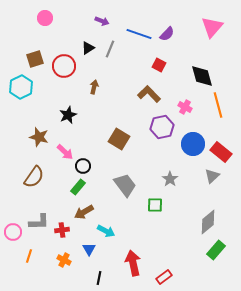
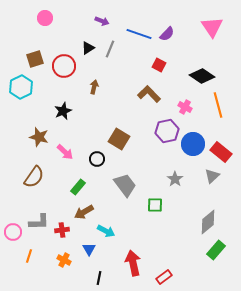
pink triangle at (212, 27): rotated 15 degrees counterclockwise
black diamond at (202, 76): rotated 40 degrees counterclockwise
black star at (68, 115): moved 5 px left, 4 px up
purple hexagon at (162, 127): moved 5 px right, 4 px down
black circle at (83, 166): moved 14 px right, 7 px up
gray star at (170, 179): moved 5 px right
